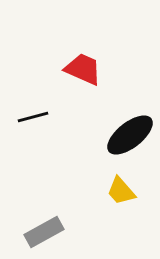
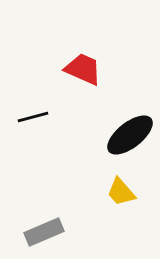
yellow trapezoid: moved 1 px down
gray rectangle: rotated 6 degrees clockwise
